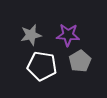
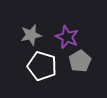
purple star: moved 1 px left, 2 px down; rotated 20 degrees clockwise
white pentagon: rotated 8 degrees clockwise
